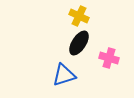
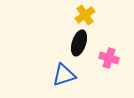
yellow cross: moved 6 px right, 1 px up; rotated 30 degrees clockwise
black ellipse: rotated 15 degrees counterclockwise
